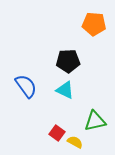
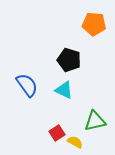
black pentagon: moved 1 px right, 1 px up; rotated 20 degrees clockwise
blue semicircle: moved 1 px right, 1 px up
cyan triangle: moved 1 px left
red square: rotated 21 degrees clockwise
